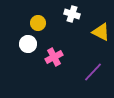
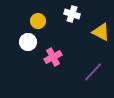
yellow circle: moved 2 px up
white circle: moved 2 px up
pink cross: moved 1 px left
